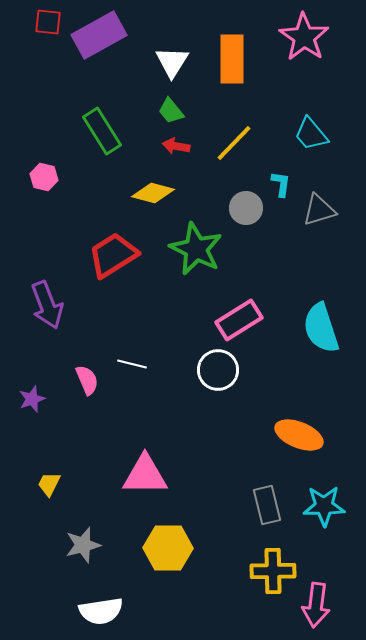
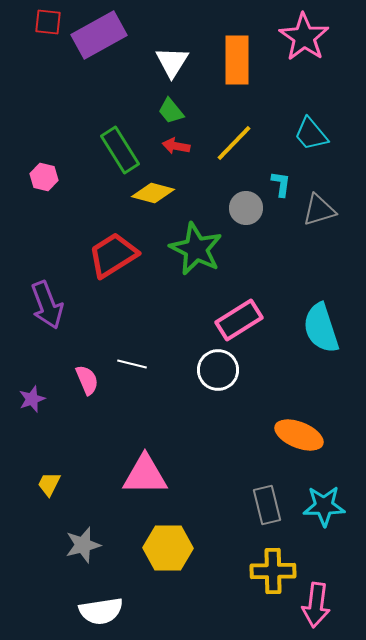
orange rectangle: moved 5 px right, 1 px down
green rectangle: moved 18 px right, 19 px down
